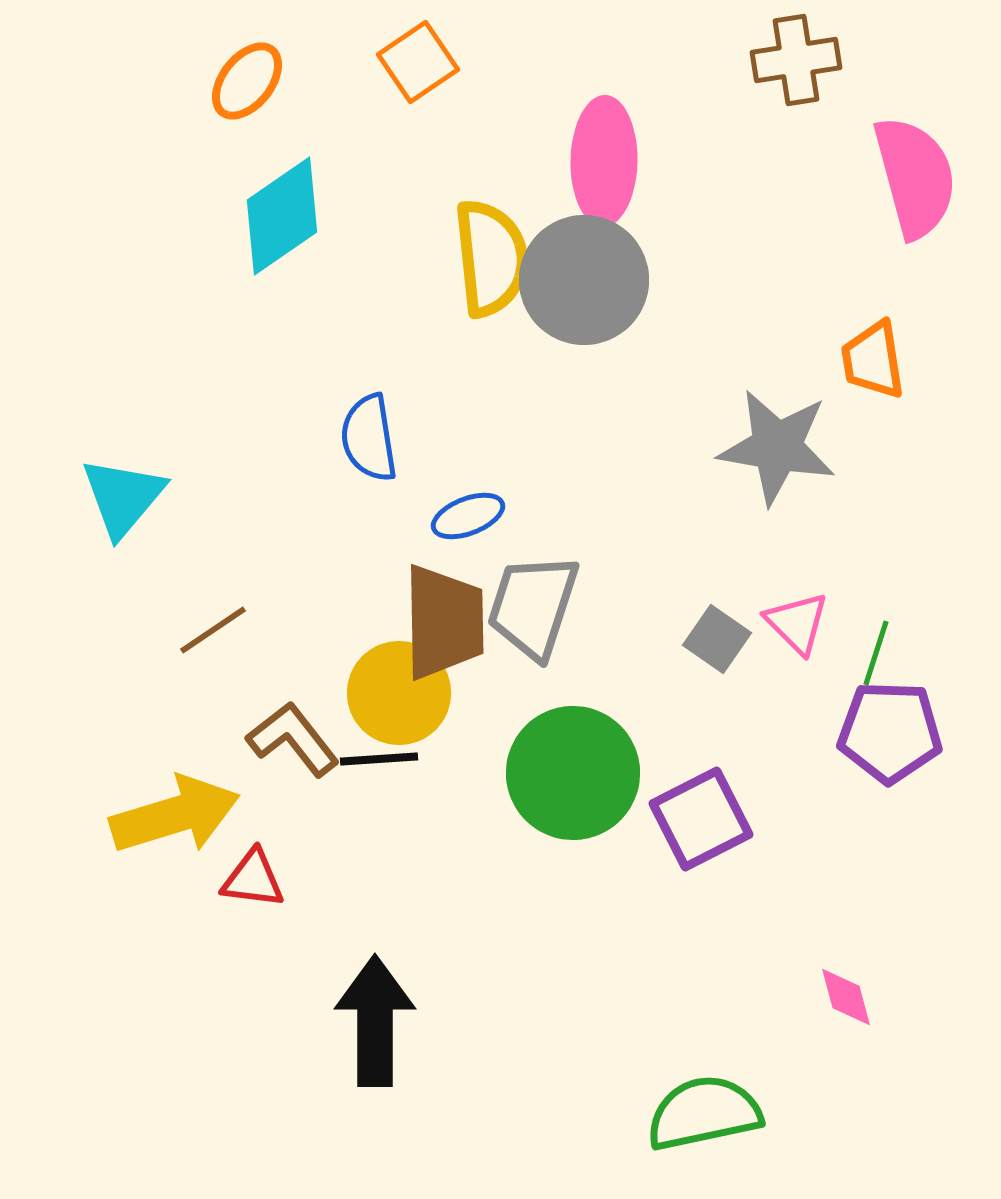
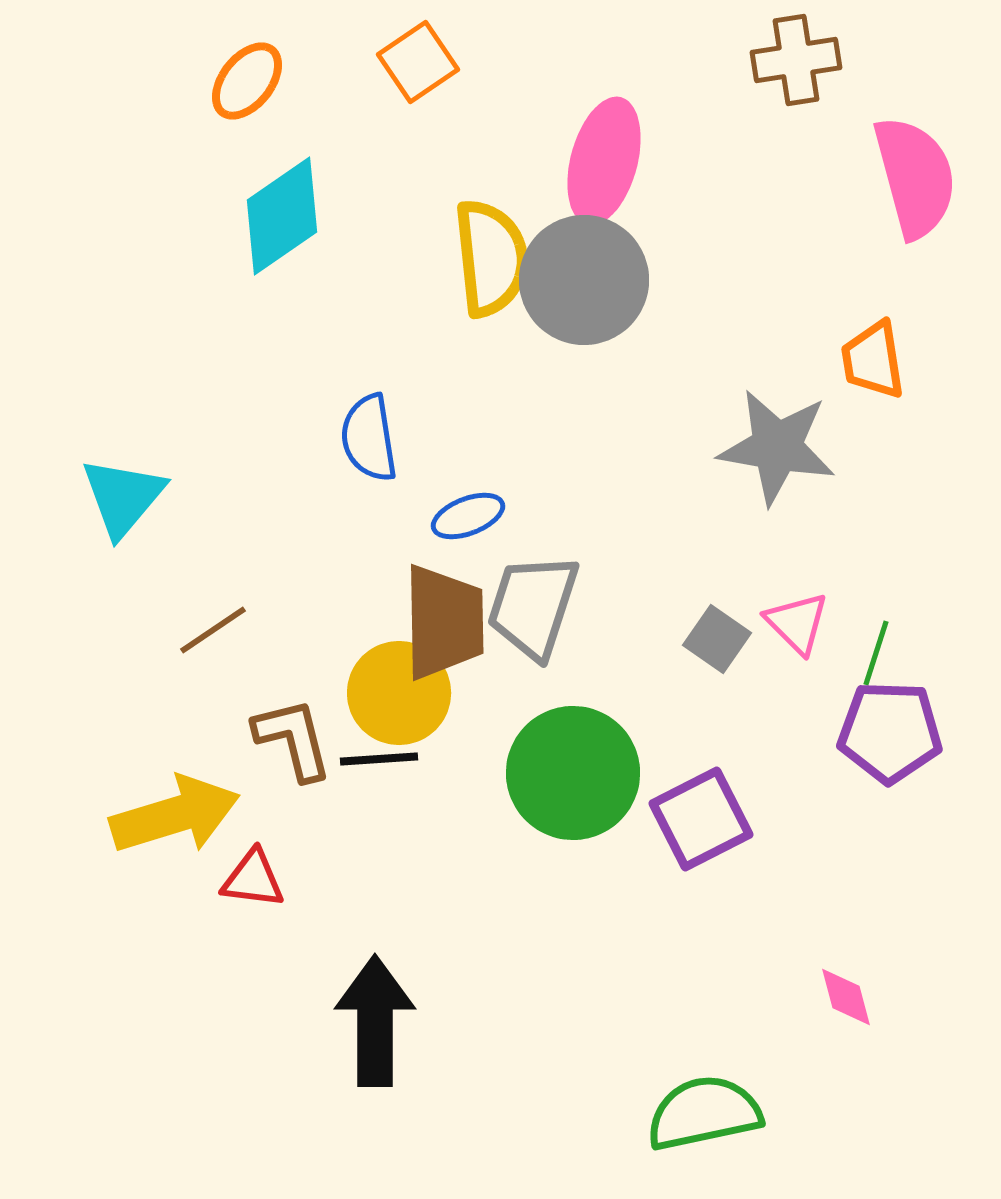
pink ellipse: rotated 14 degrees clockwise
brown L-shape: rotated 24 degrees clockwise
